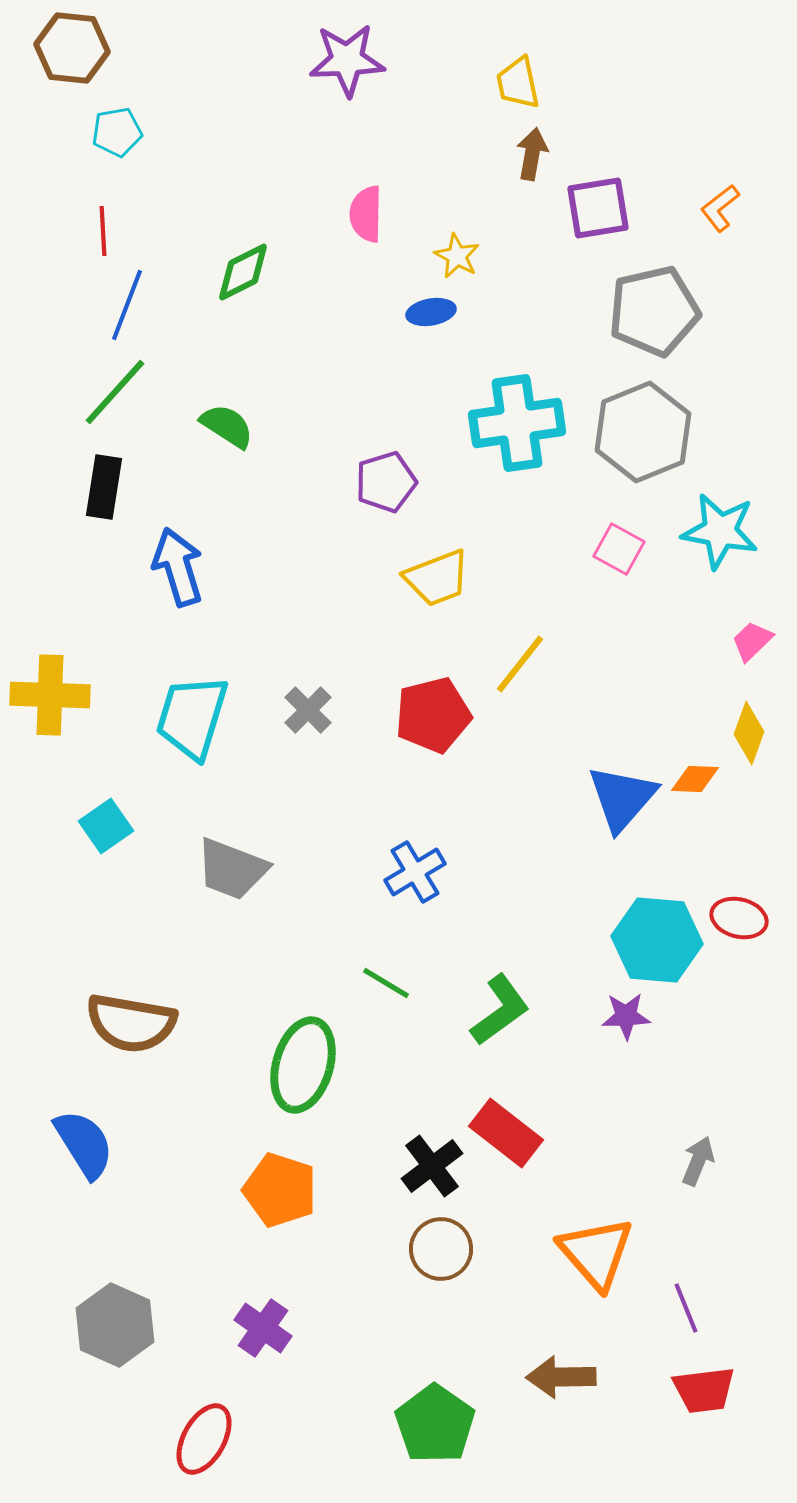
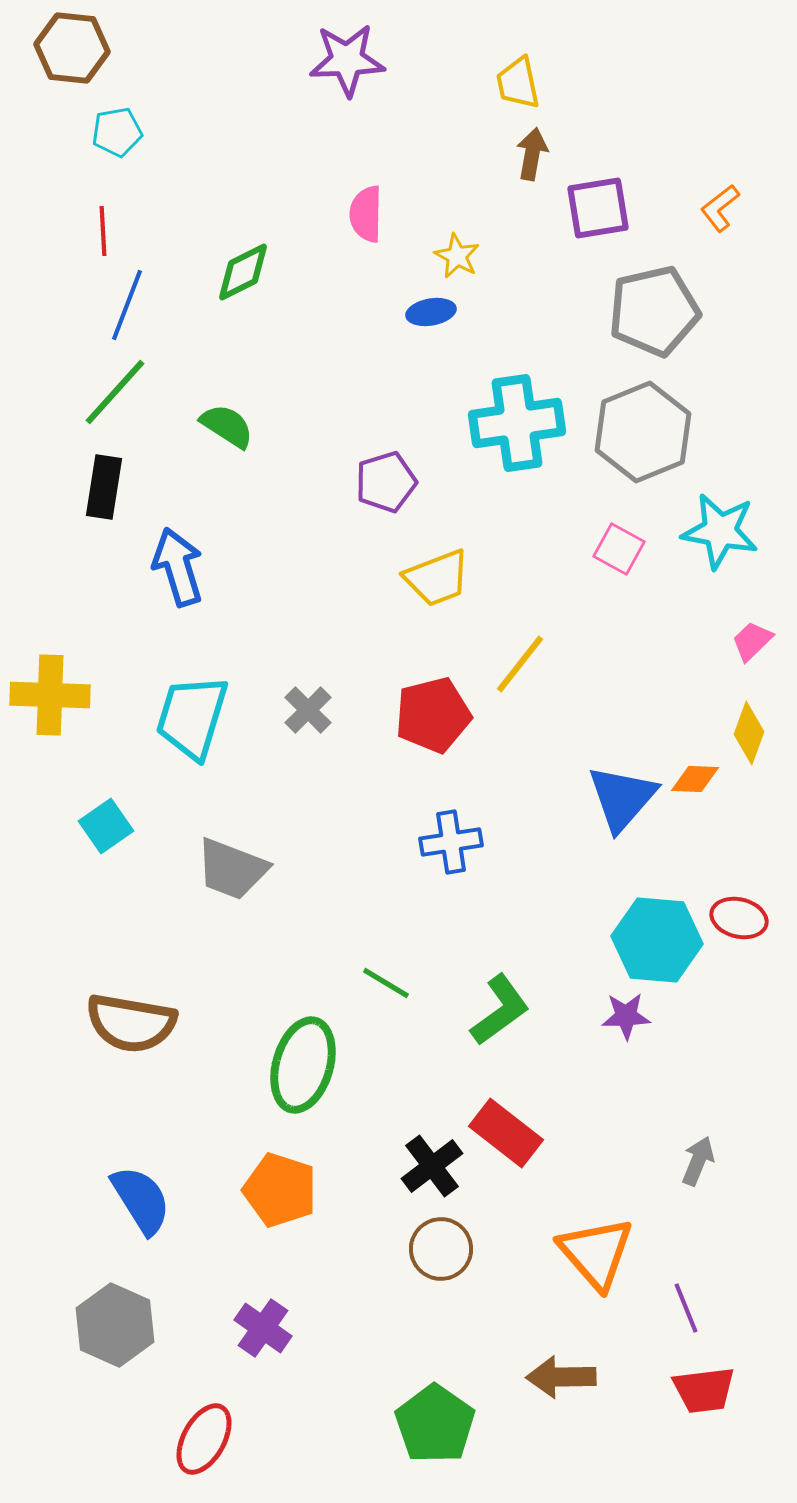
blue cross at (415, 872): moved 36 px right, 30 px up; rotated 22 degrees clockwise
blue semicircle at (84, 1144): moved 57 px right, 56 px down
